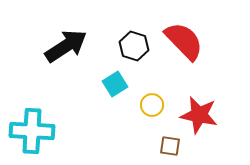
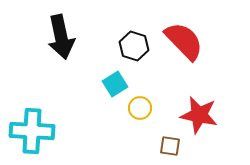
black arrow: moved 5 px left, 9 px up; rotated 111 degrees clockwise
yellow circle: moved 12 px left, 3 px down
